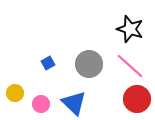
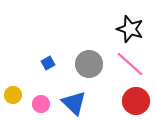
pink line: moved 2 px up
yellow circle: moved 2 px left, 2 px down
red circle: moved 1 px left, 2 px down
